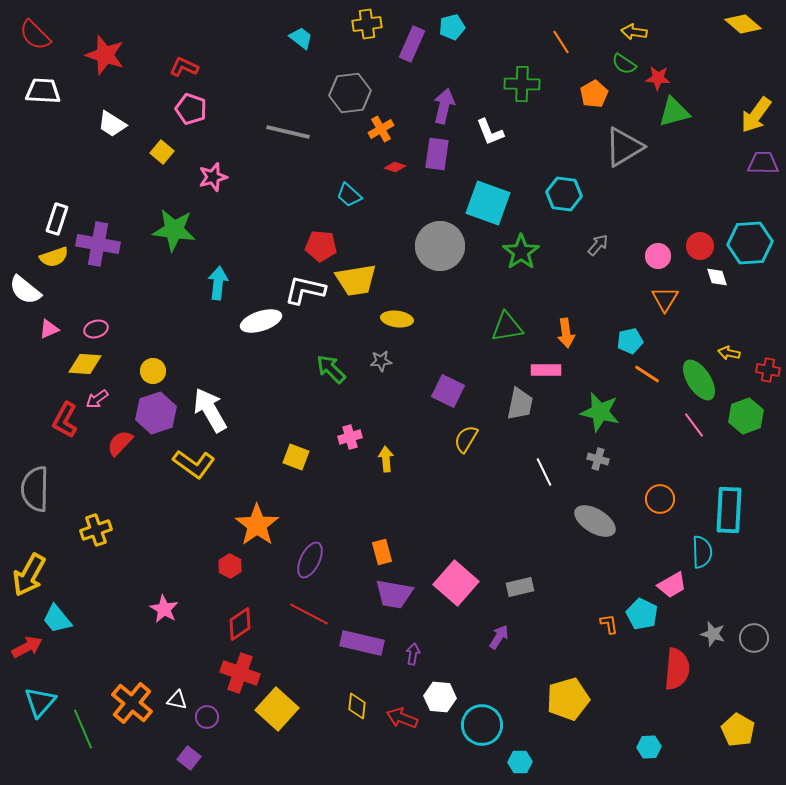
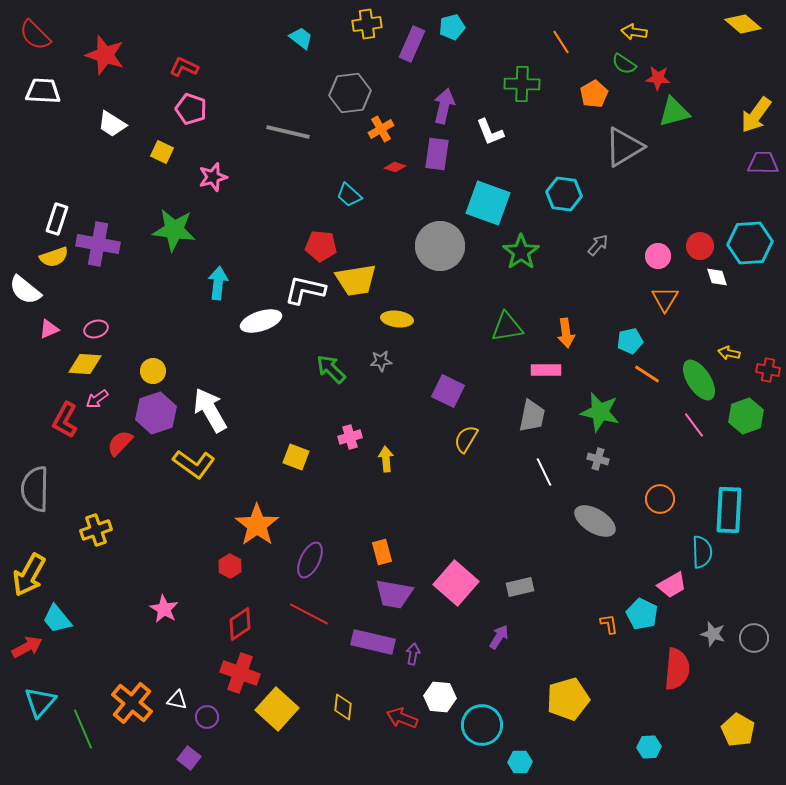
yellow square at (162, 152): rotated 15 degrees counterclockwise
gray trapezoid at (520, 404): moved 12 px right, 12 px down
purple rectangle at (362, 643): moved 11 px right, 1 px up
yellow diamond at (357, 706): moved 14 px left, 1 px down
